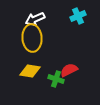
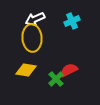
cyan cross: moved 6 px left, 5 px down
yellow diamond: moved 4 px left, 1 px up
green cross: rotated 28 degrees clockwise
